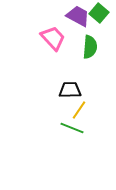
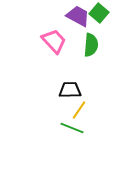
pink trapezoid: moved 1 px right, 3 px down
green semicircle: moved 1 px right, 2 px up
